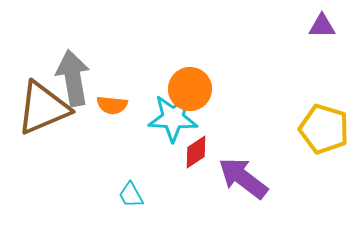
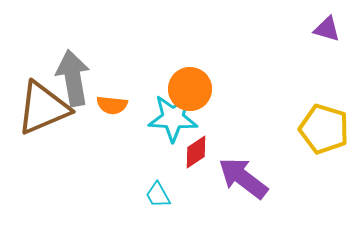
purple triangle: moved 5 px right, 3 px down; rotated 16 degrees clockwise
cyan trapezoid: moved 27 px right
